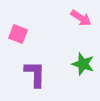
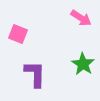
green star: rotated 15 degrees clockwise
